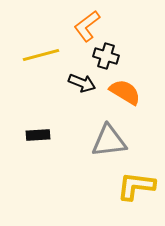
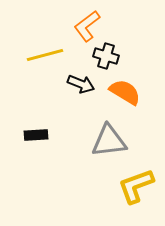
yellow line: moved 4 px right
black arrow: moved 1 px left, 1 px down
black rectangle: moved 2 px left
yellow L-shape: rotated 27 degrees counterclockwise
